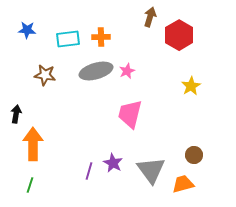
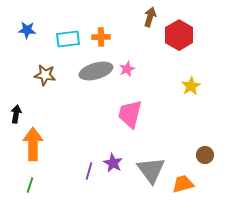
pink star: moved 2 px up
brown circle: moved 11 px right
